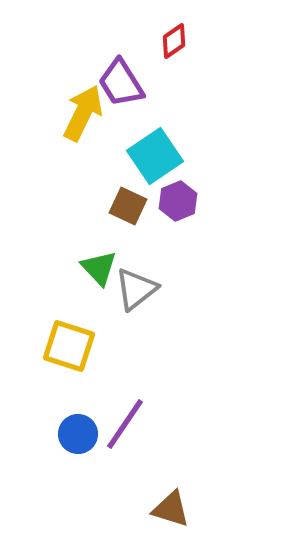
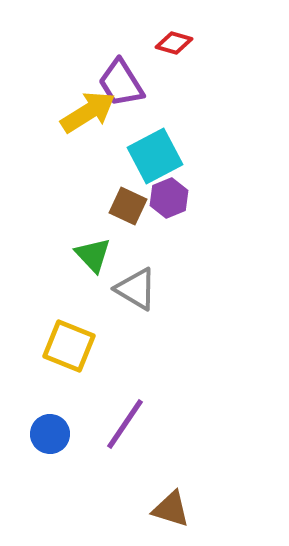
red diamond: moved 2 px down; rotated 51 degrees clockwise
yellow arrow: moved 5 px right, 1 px up; rotated 32 degrees clockwise
cyan square: rotated 6 degrees clockwise
purple hexagon: moved 9 px left, 3 px up
green triangle: moved 6 px left, 13 px up
gray triangle: rotated 51 degrees counterclockwise
yellow square: rotated 4 degrees clockwise
blue circle: moved 28 px left
